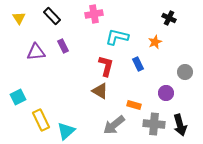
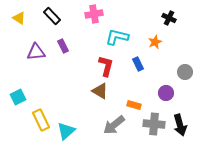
yellow triangle: rotated 24 degrees counterclockwise
